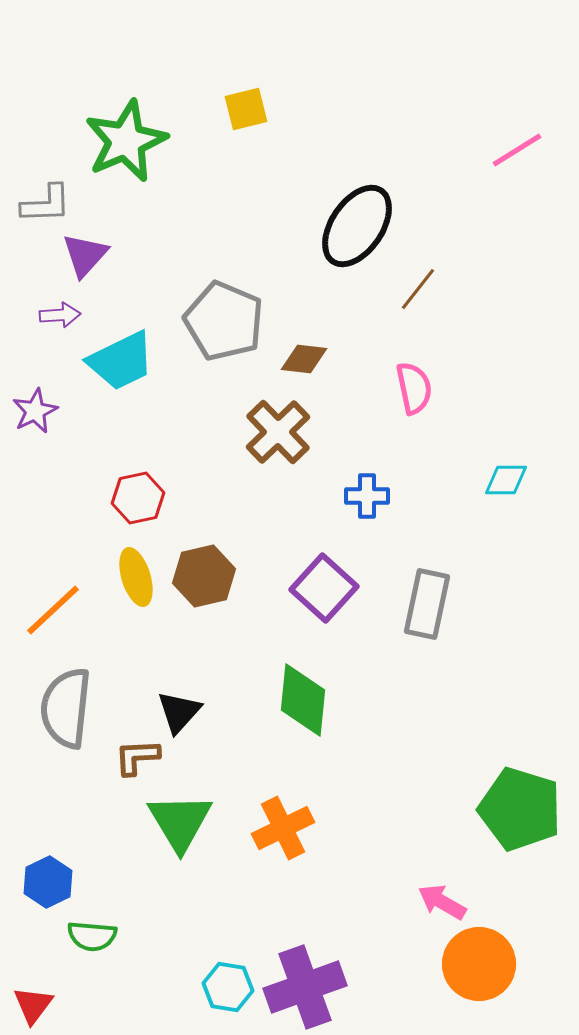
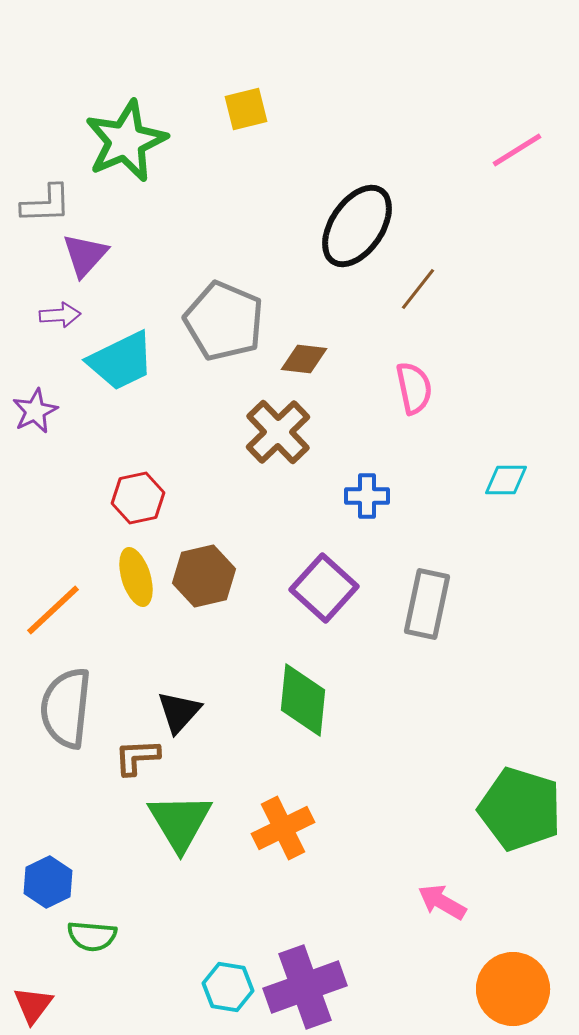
orange circle: moved 34 px right, 25 px down
